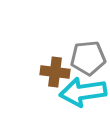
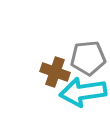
brown cross: rotated 12 degrees clockwise
